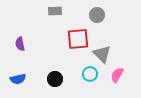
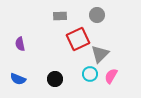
gray rectangle: moved 5 px right, 5 px down
red square: rotated 20 degrees counterclockwise
gray triangle: moved 2 px left; rotated 30 degrees clockwise
pink semicircle: moved 6 px left, 1 px down
blue semicircle: rotated 35 degrees clockwise
